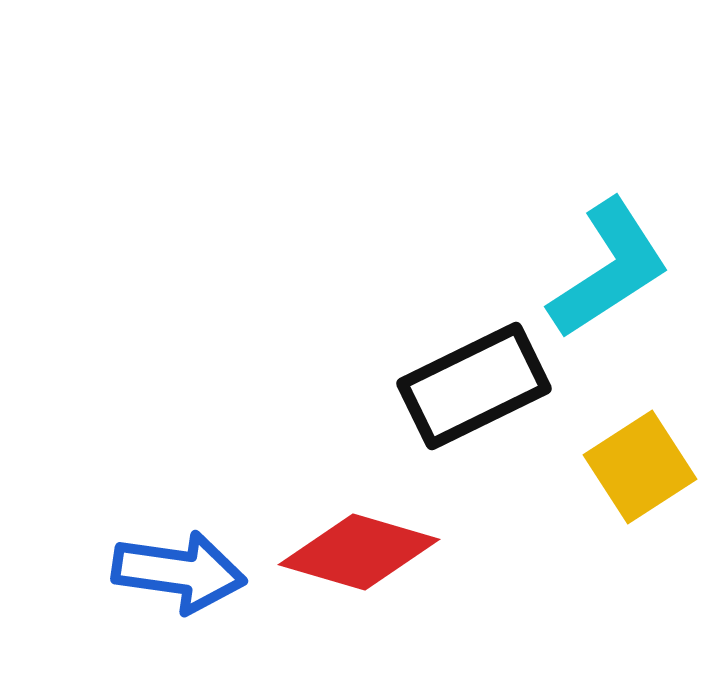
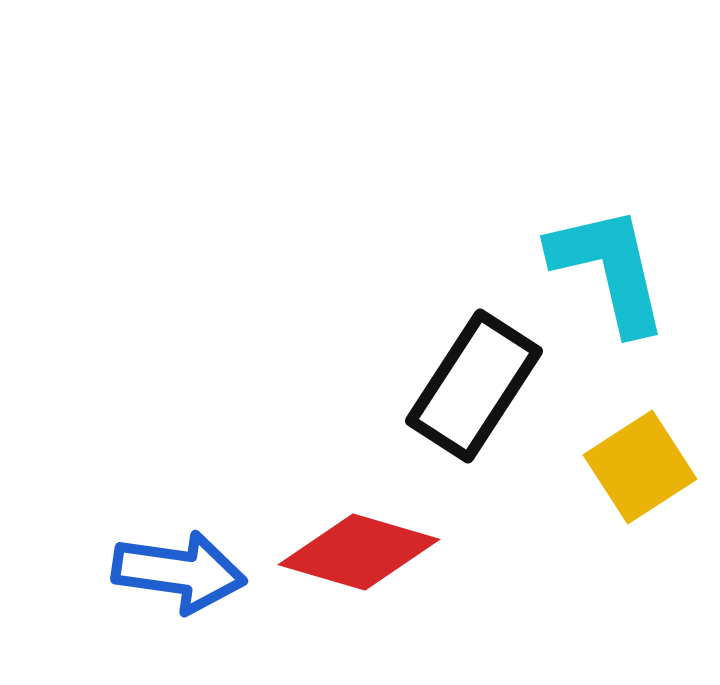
cyan L-shape: rotated 70 degrees counterclockwise
black rectangle: rotated 31 degrees counterclockwise
